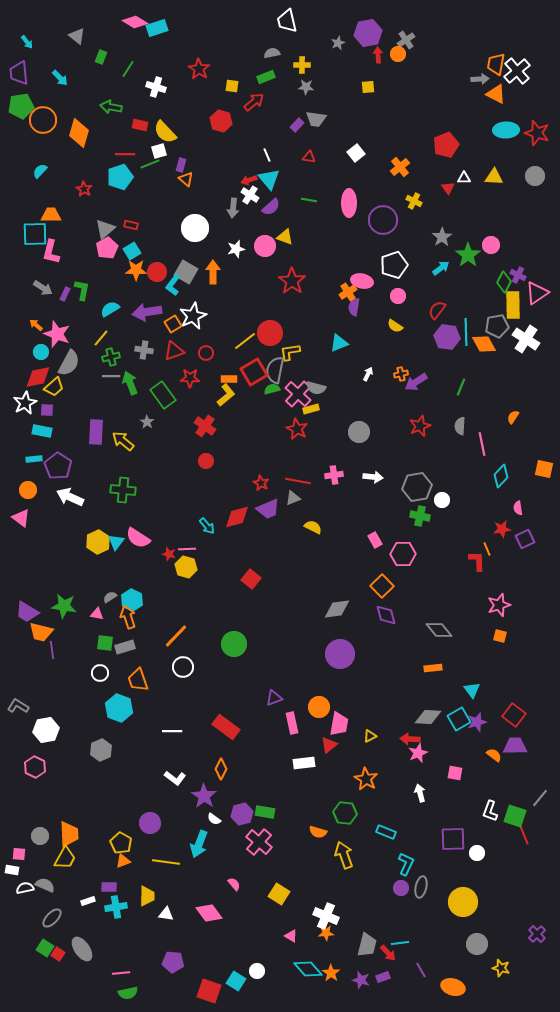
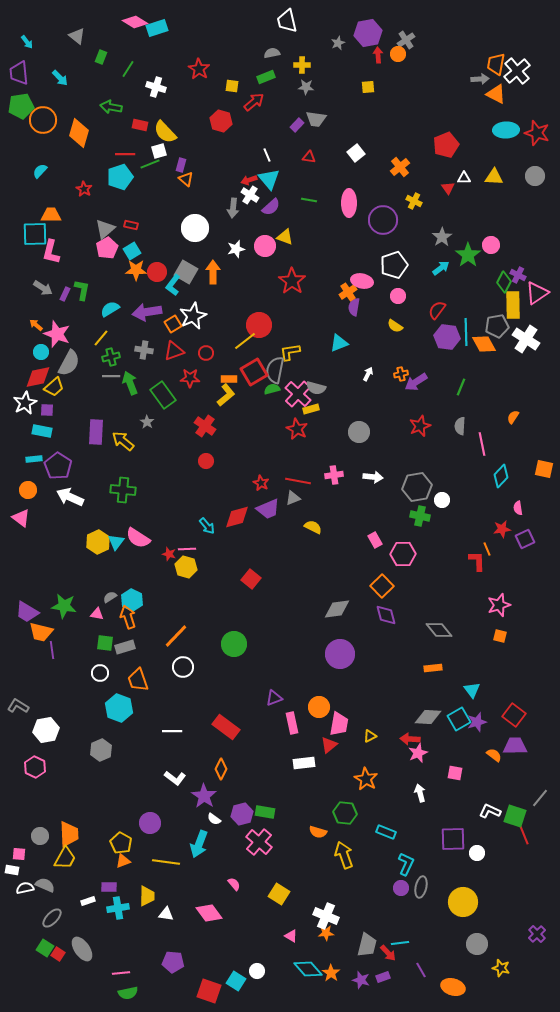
red circle at (270, 333): moved 11 px left, 8 px up
white L-shape at (490, 811): rotated 95 degrees clockwise
cyan cross at (116, 907): moved 2 px right, 1 px down
